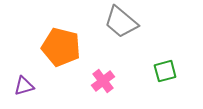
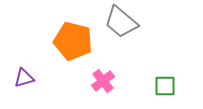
orange pentagon: moved 12 px right, 6 px up
green square: moved 15 px down; rotated 15 degrees clockwise
purple triangle: moved 8 px up
